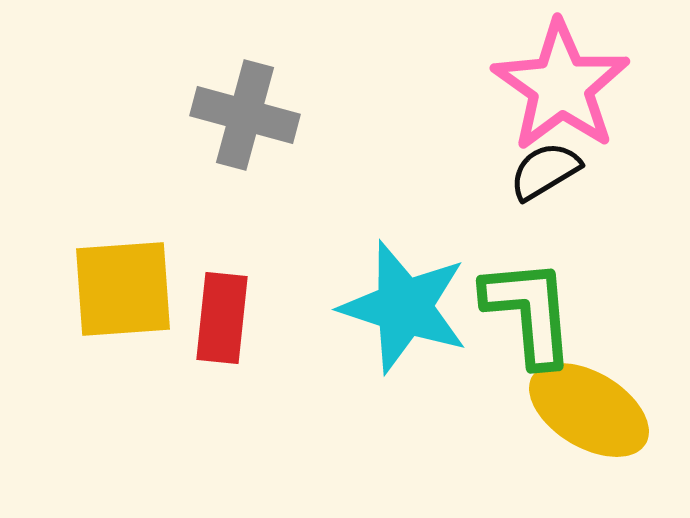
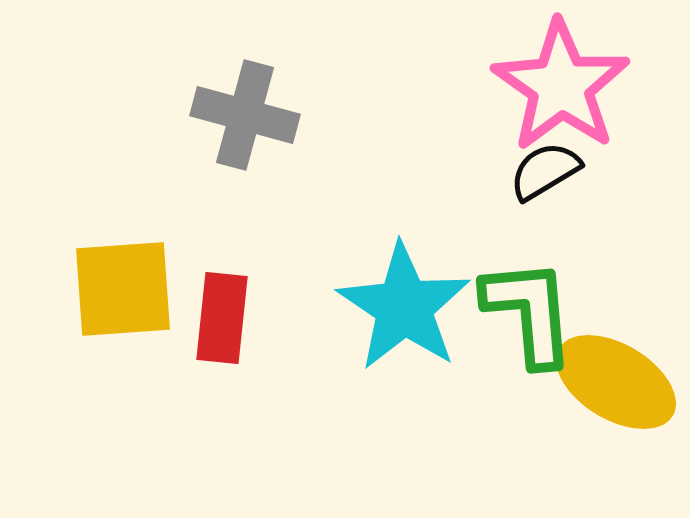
cyan star: rotated 16 degrees clockwise
yellow ellipse: moved 27 px right, 28 px up
